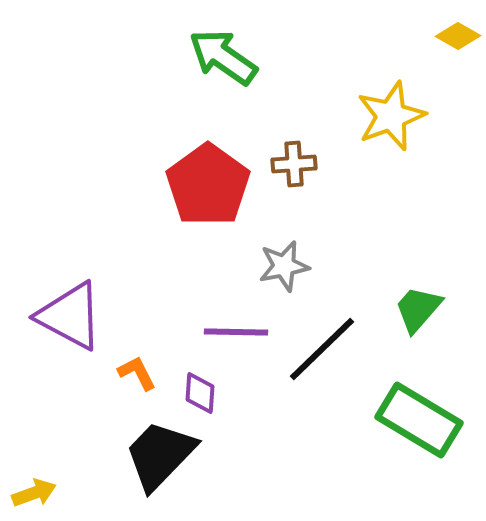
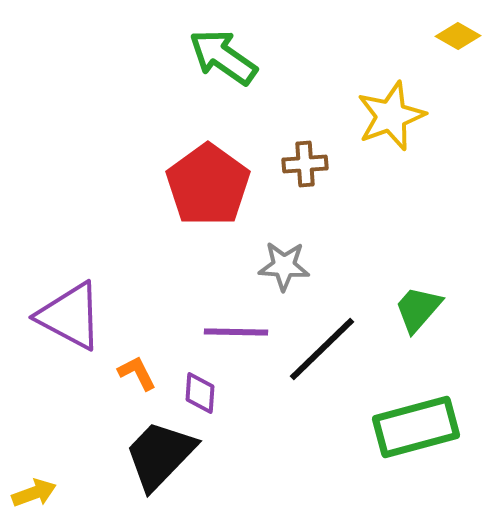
brown cross: moved 11 px right
gray star: rotated 15 degrees clockwise
green rectangle: moved 3 px left, 7 px down; rotated 46 degrees counterclockwise
